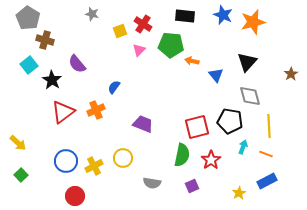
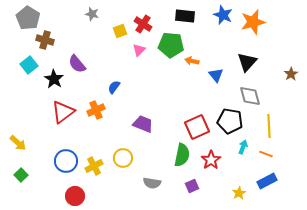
black star: moved 2 px right, 1 px up
red square: rotated 10 degrees counterclockwise
